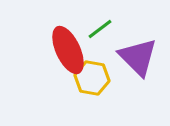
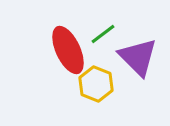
green line: moved 3 px right, 5 px down
yellow hexagon: moved 4 px right, 6 px down; rotated 12 degrees clockwise
